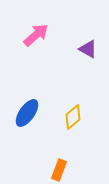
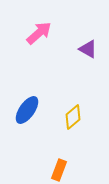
pink arrow: moved 3 px right, 2 px up
blue ellipse: moved 3 px up
